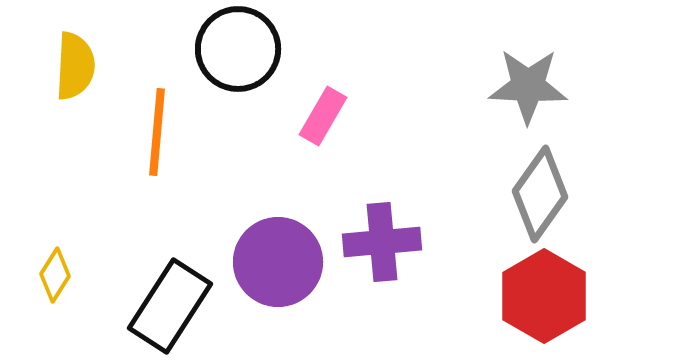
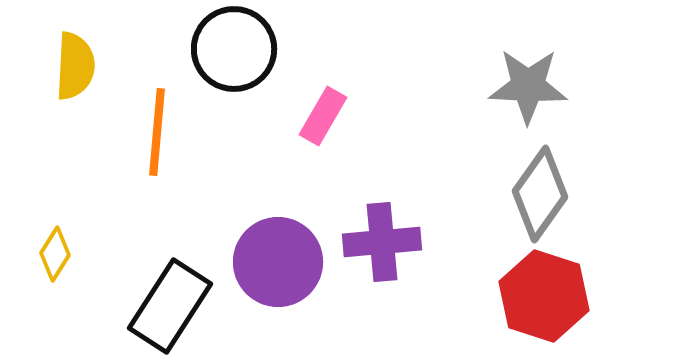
black circle: moved 4 px left
yellow diamond: moved 21 px up
red hexagon: rotated 12 degrees counterclockwise
